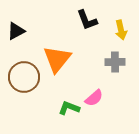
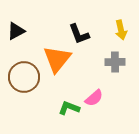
black L-shape: moved 8 px left, 14 px down
